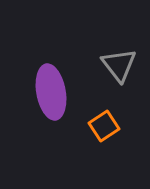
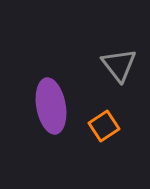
purple ellipse: moved 14 px down
